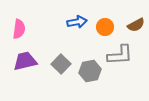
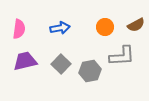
blue arrow: moved 17 px left, 6 px down
gray L-shape: moved 2 px right, 1 px down
